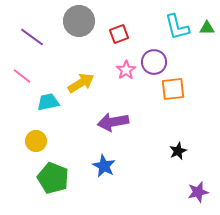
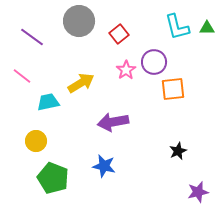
red square: rotated 18 degrees counterclockwise
blue star: rotated 15 degrees counterclockwise
